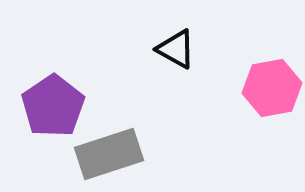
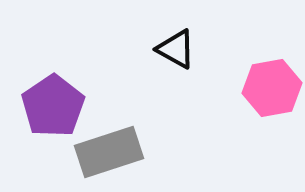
gray rectangle: moved 2 px up
